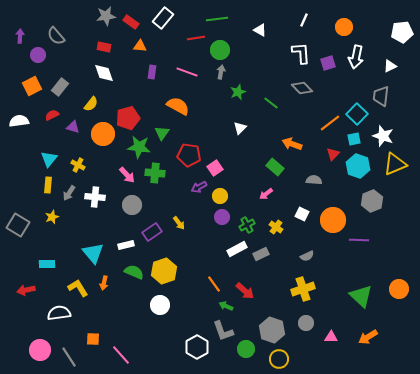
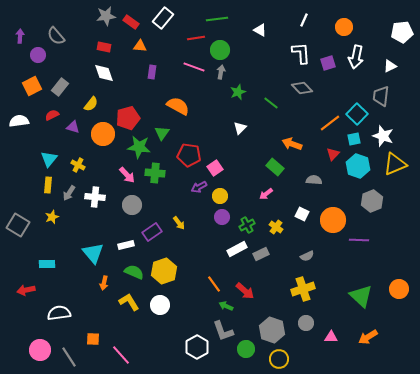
pink line at (187, 72): moved 7 px right, 5 px up
yellow L-shape at (78, 288): moved 51 px right, 14 px down
